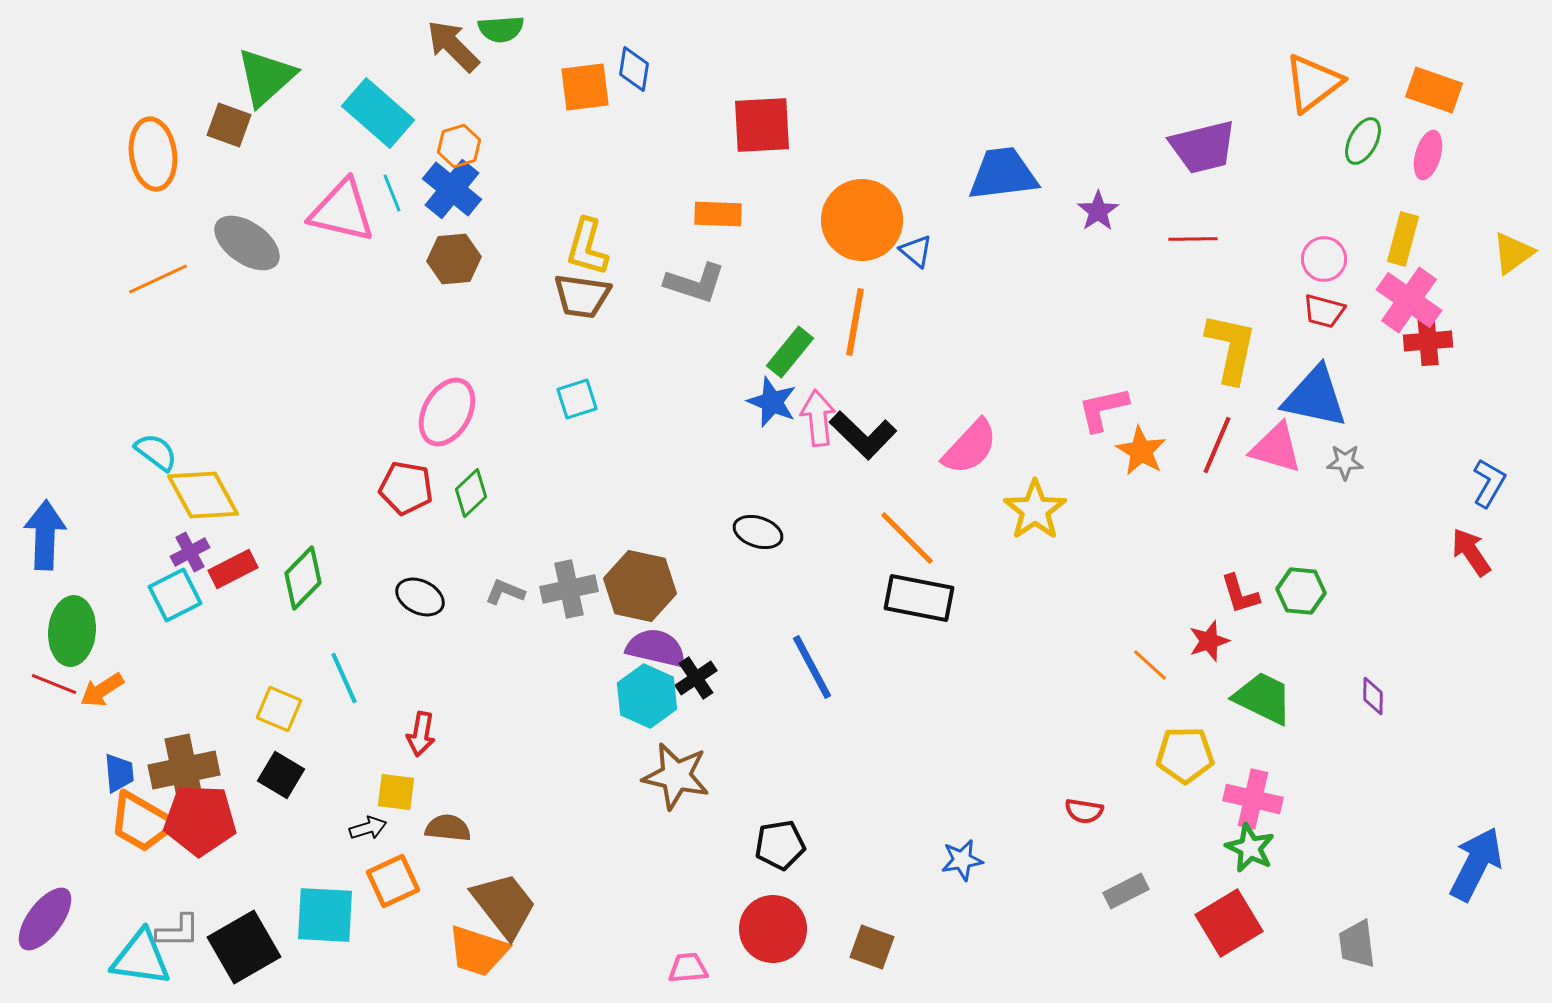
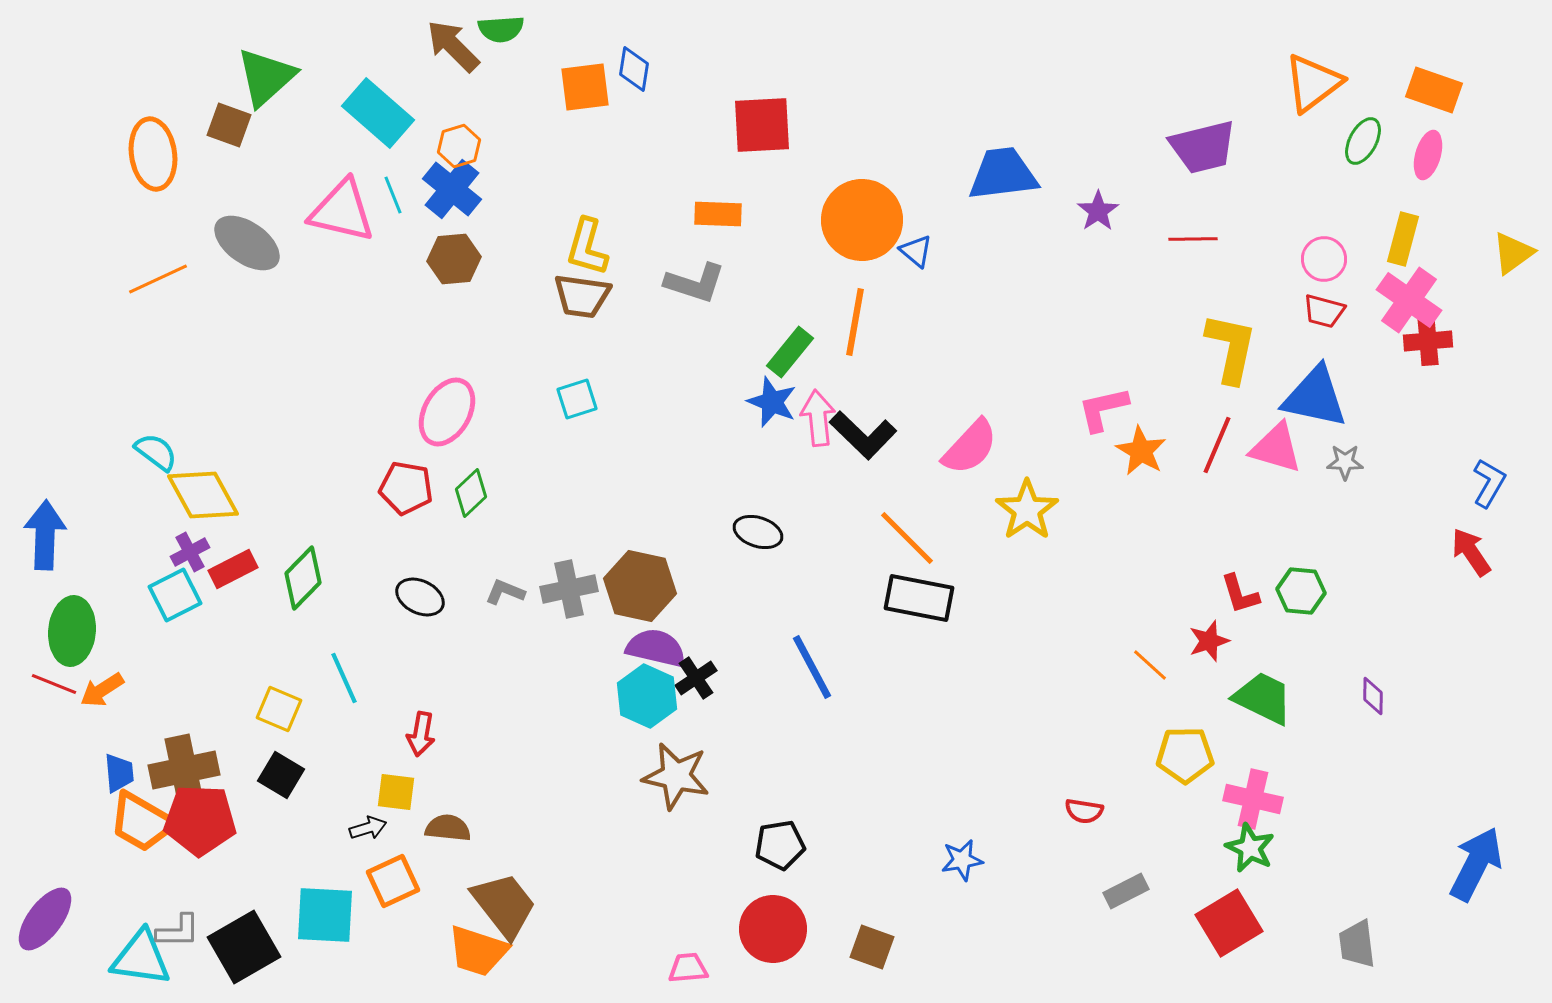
cyan line at (392, 193): moved 1 px right, 2 px down
yellow star at (1035, 510): moved 8 px left
